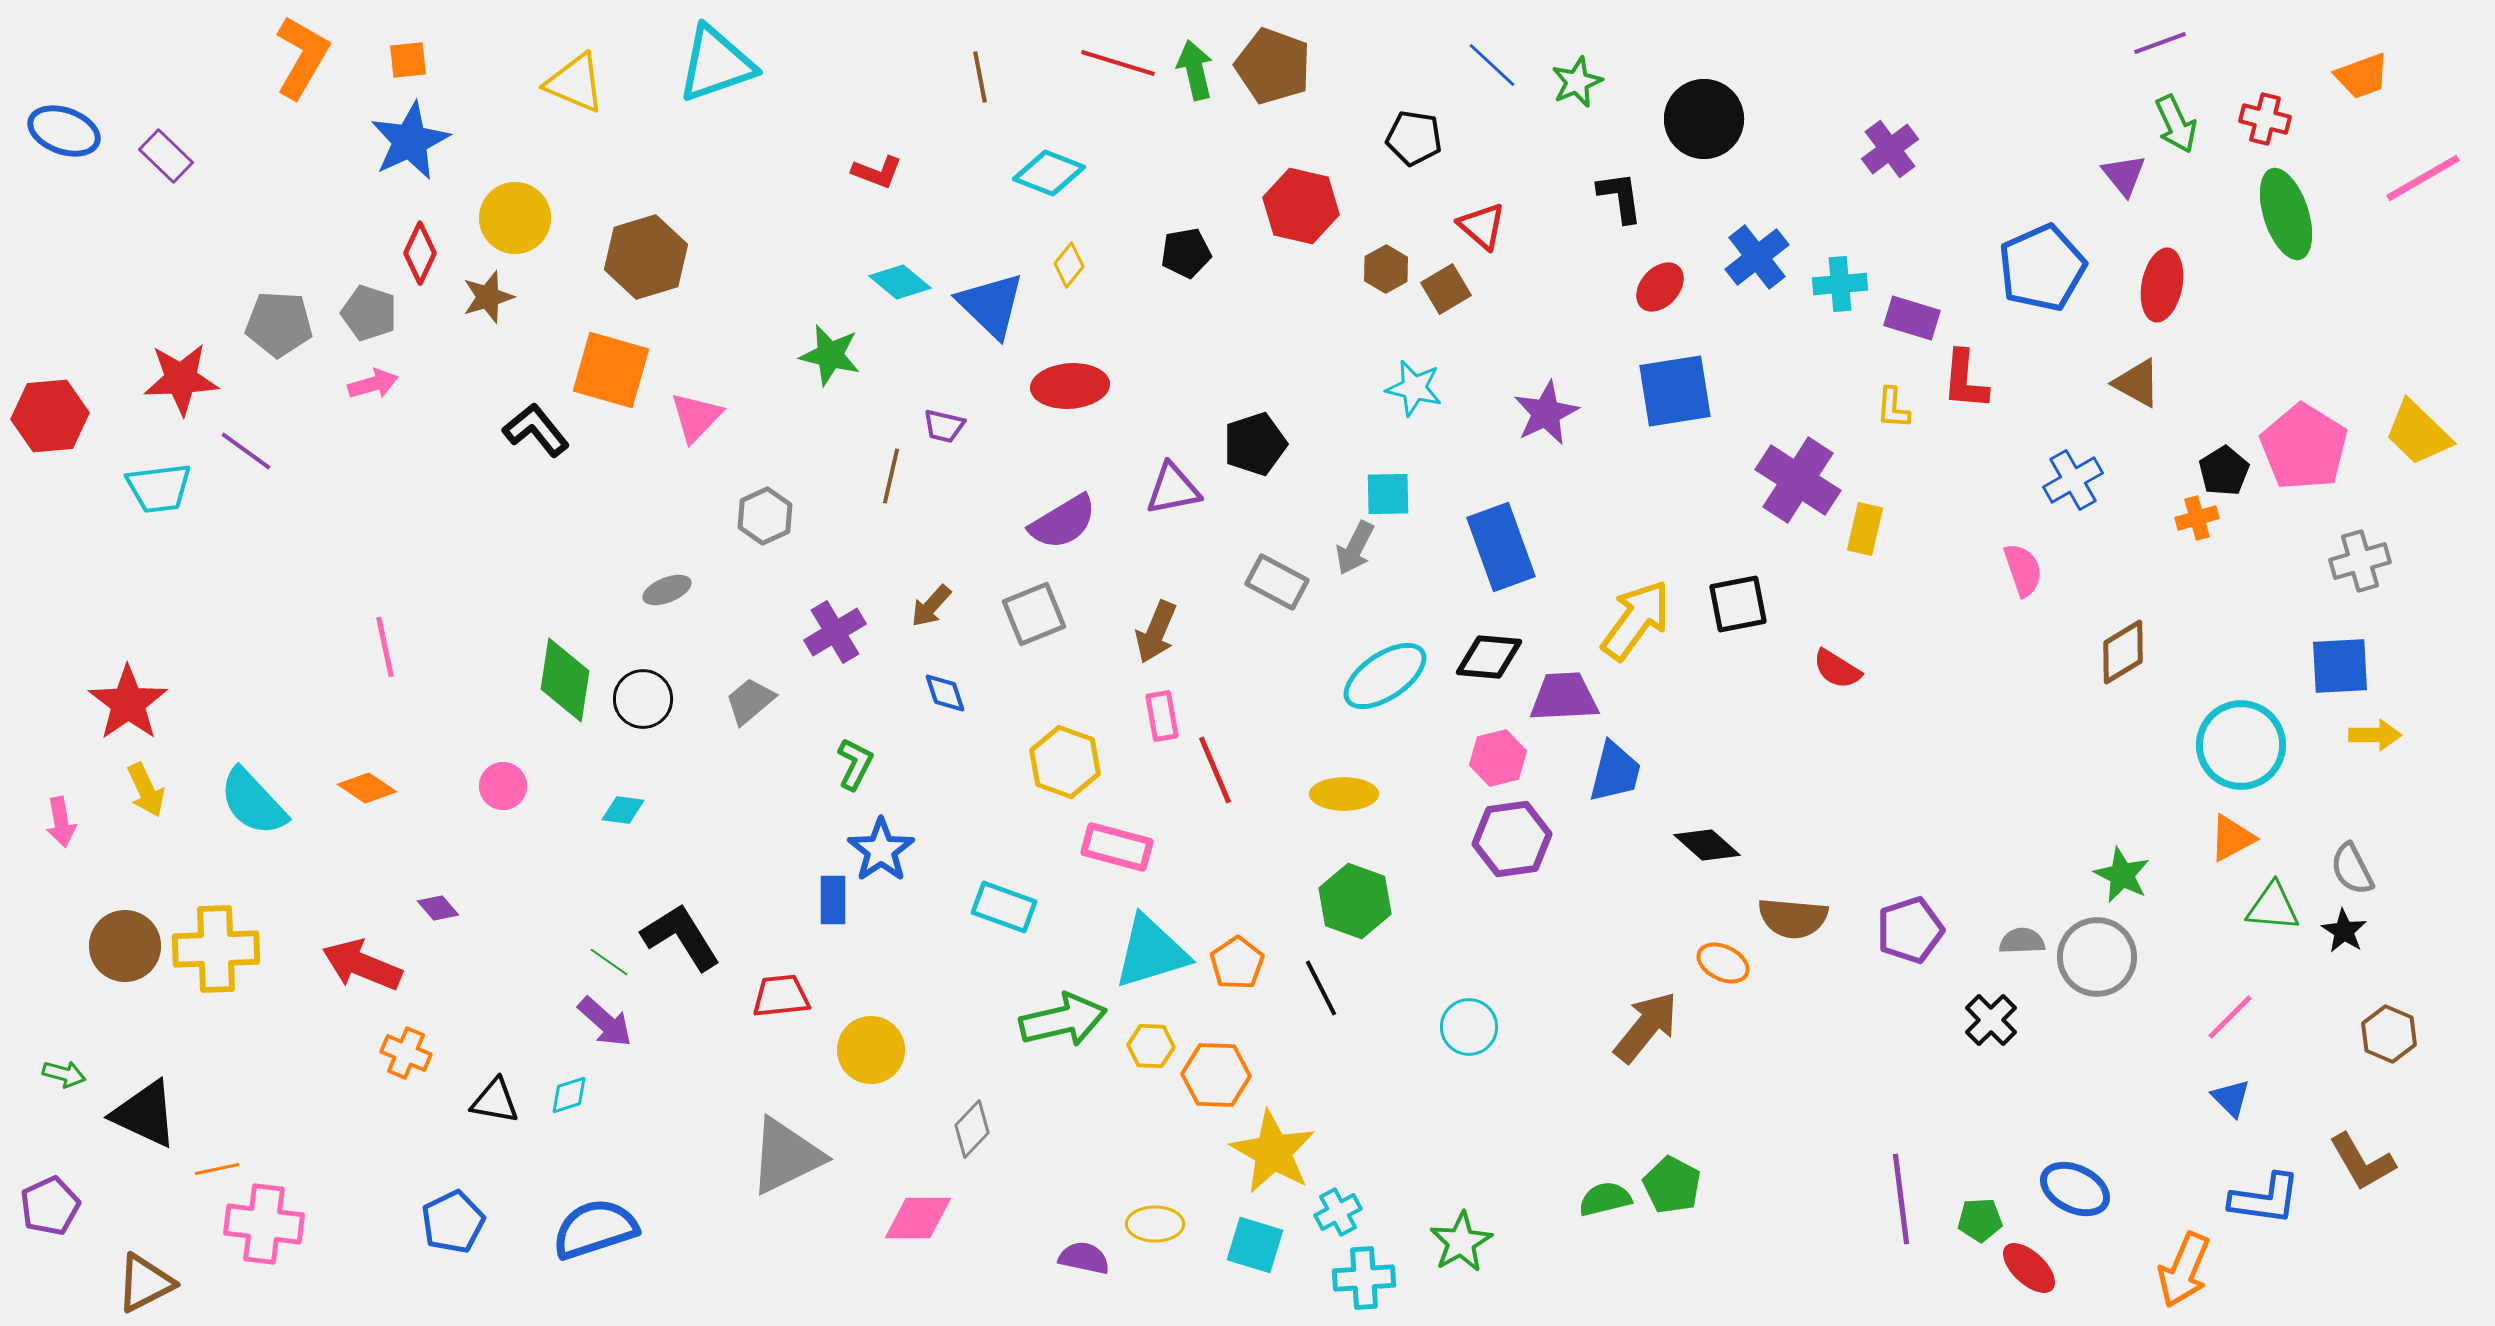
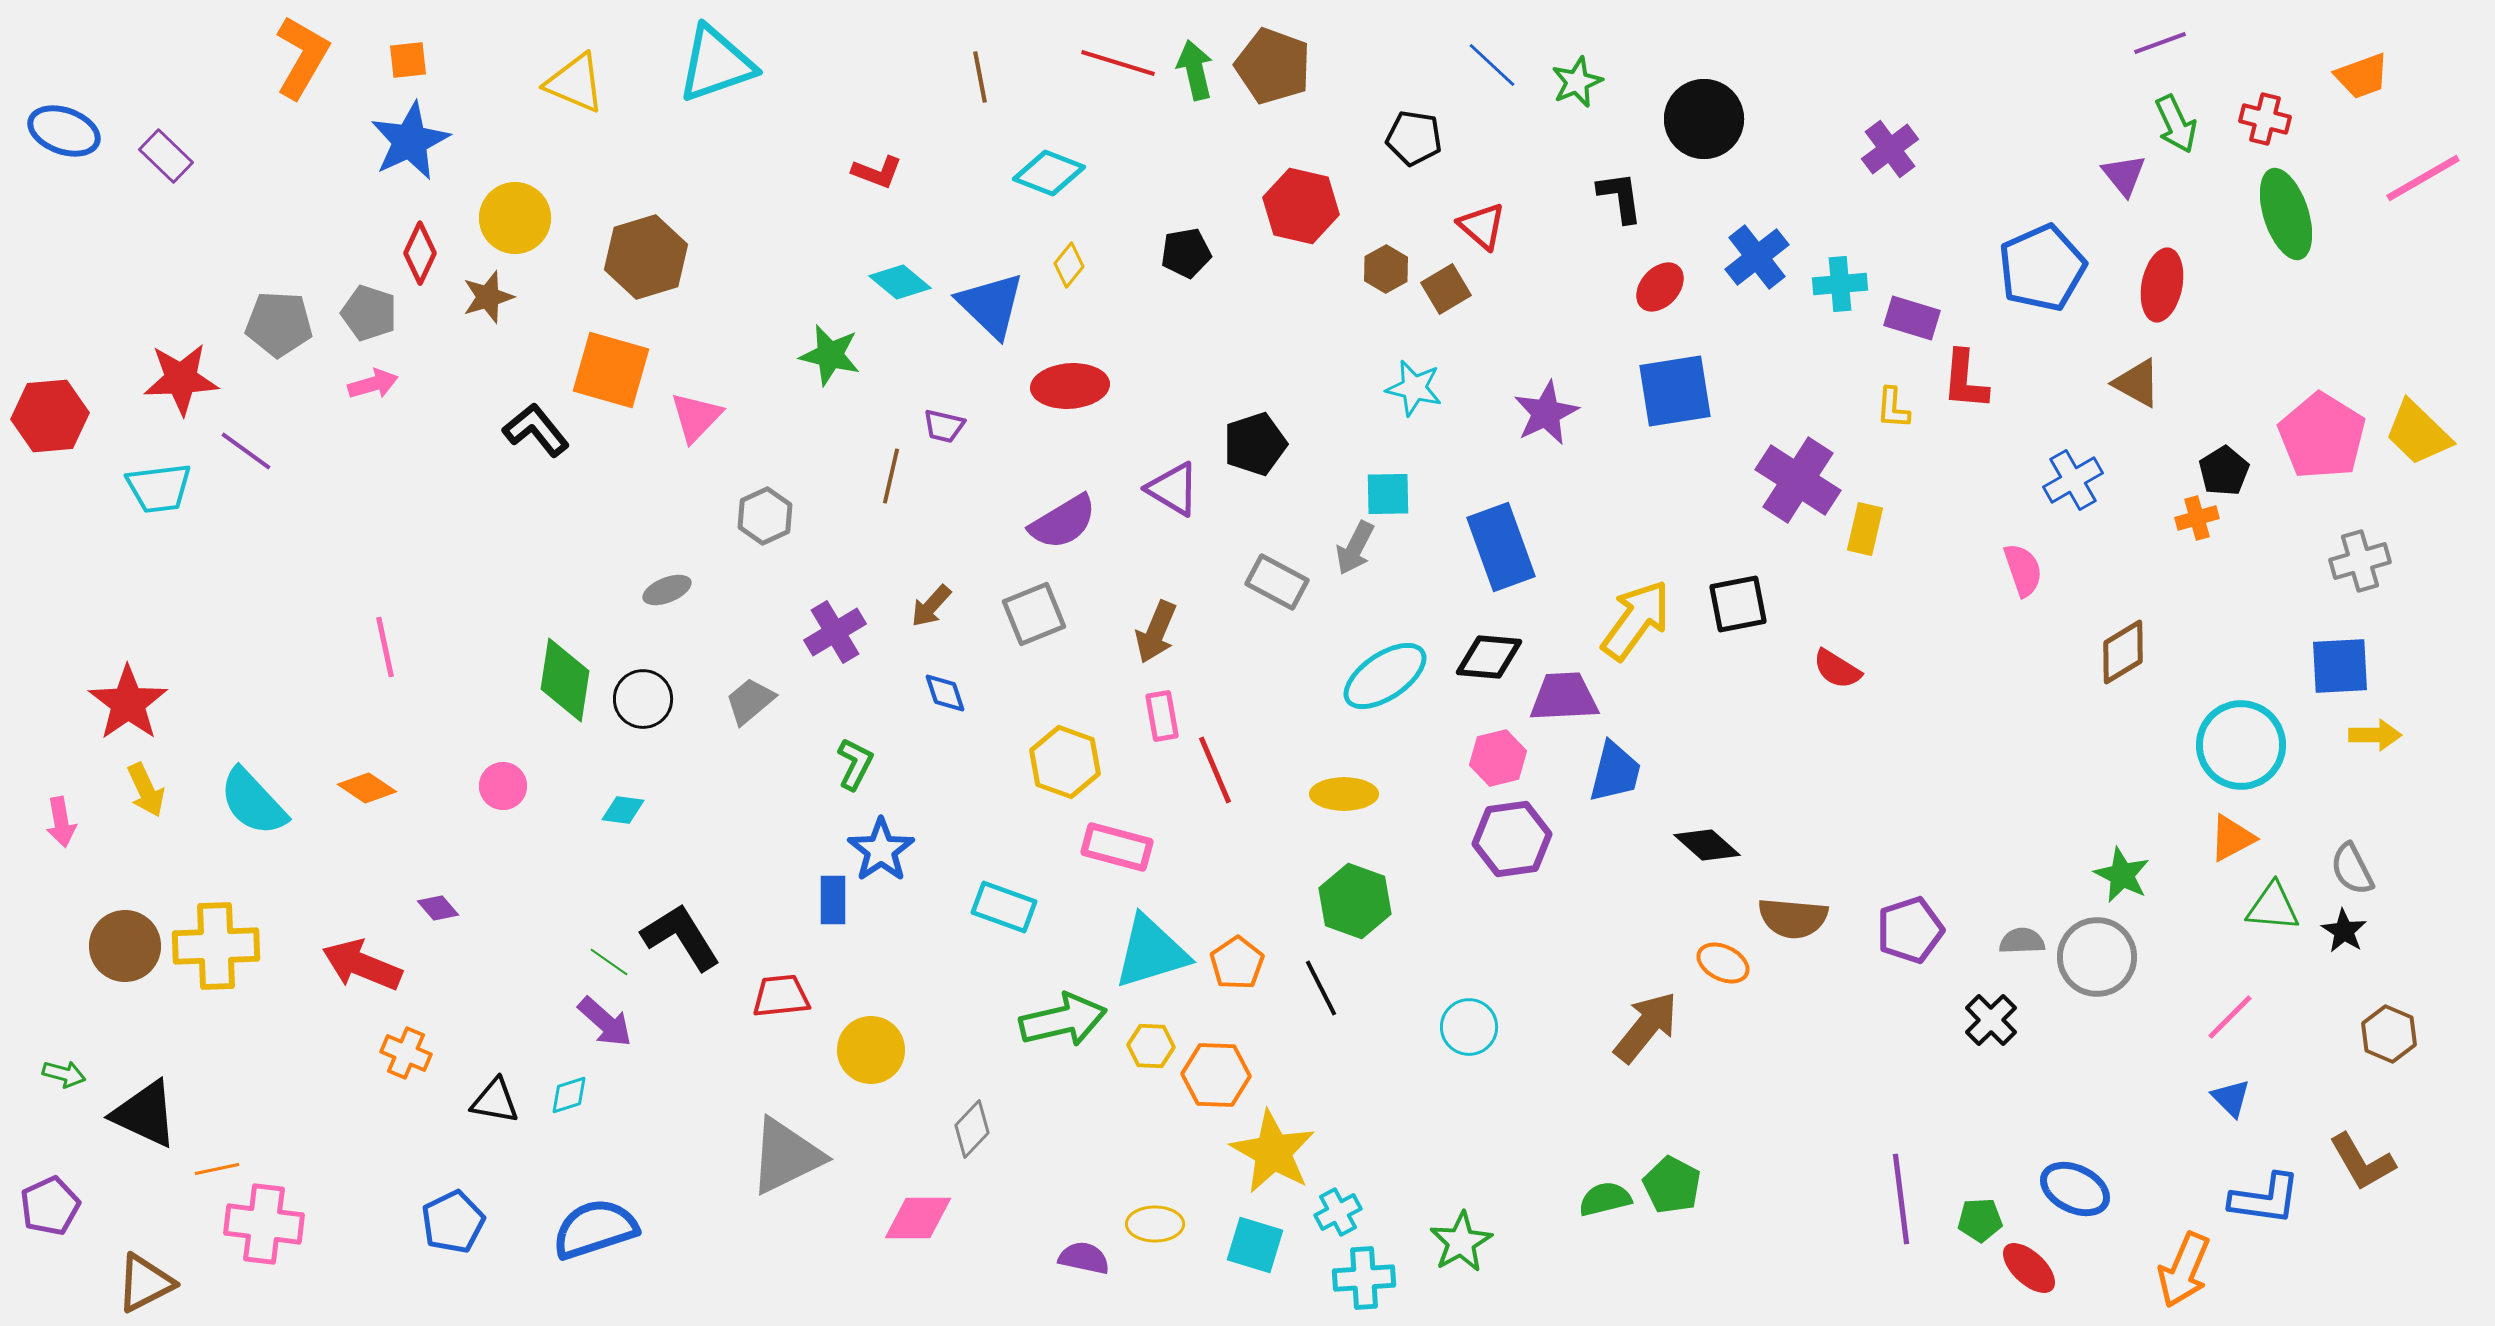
pink pentagon at (2304, 447): moved 18 px right, 11 px up
purple triangle at (1173, 489): rotated 42 degrees clockwise
yellow cross at (216, 949): moved 3 px up
